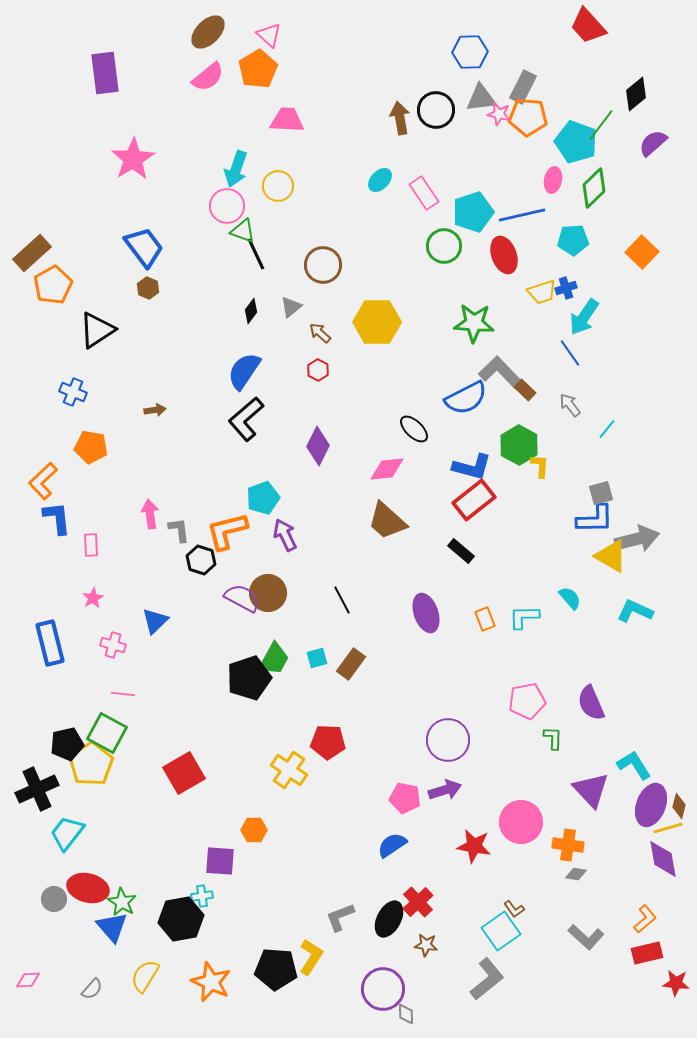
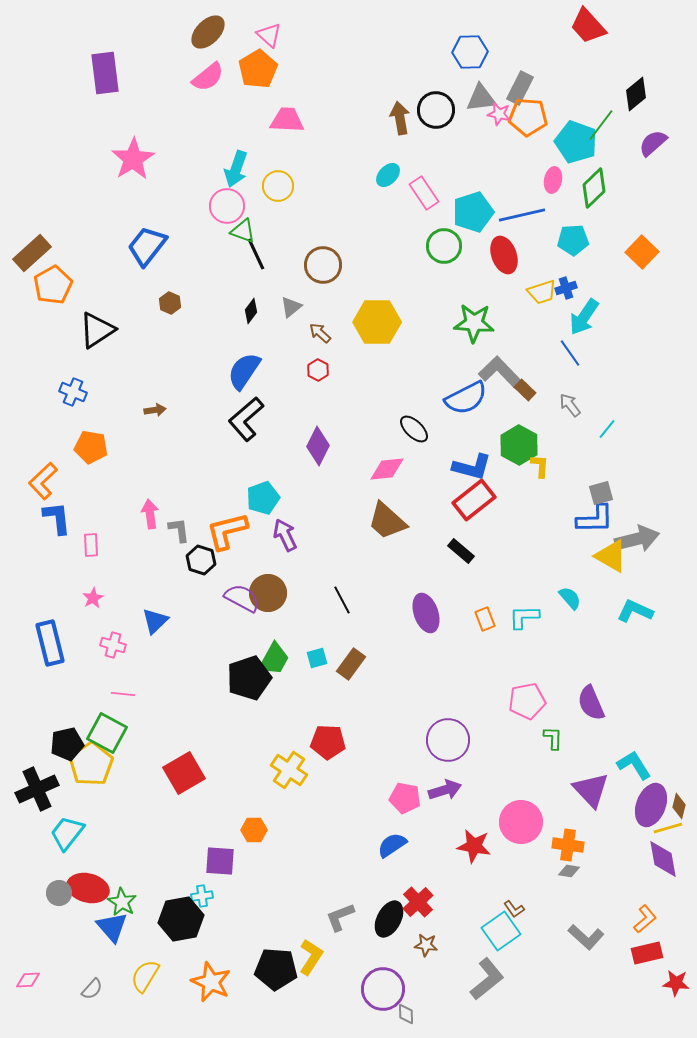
gray rectangle at (523, 87): moved 3 px left, 1 px down
cyan ellipse at (380, 180): moved 8 px right, 5 px up
blue trapezoid at (144, 247): moved 3 px right, 1 px up; rotated 105 degrees counterclockwise
brown hexagon at (148, 288): moved 22 px right, 15 px down
gray diamond at (576, 874): moved 7 px left, 3 px up
gray circle at (54, 899): moved 5 px right, 6 px up
